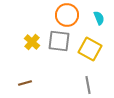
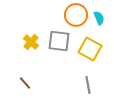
orange circle: moved 9 px right
yellow cross: moved 1 px left
brown line: rotated 64 degrees clockwise
